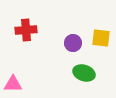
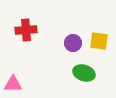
yellow square: moved 2 px left, 3 px down
